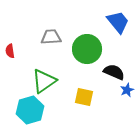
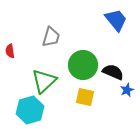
blue trapezoid: moved 2 px left, 2 px up
gray trapezoid: rotated 110 degrees clockwise
green circle: moved 4 px left, 16 px down
black semicircle: moved 1 px left
green triangle: rotated 8 degrees counterclockwise
yellow square: moved 1 px right
